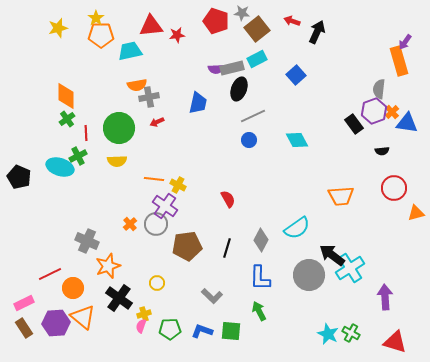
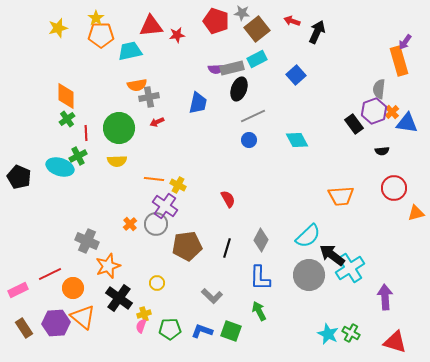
cyan semicircle at (297, 228): moved 11 px right, 8 px down; rotated 8 degrees counterclockwise
pink rectangle at (24, 303): moved 6 px left, 13 px up
green square at (231, 331): rotated 15 degrees clockwise
